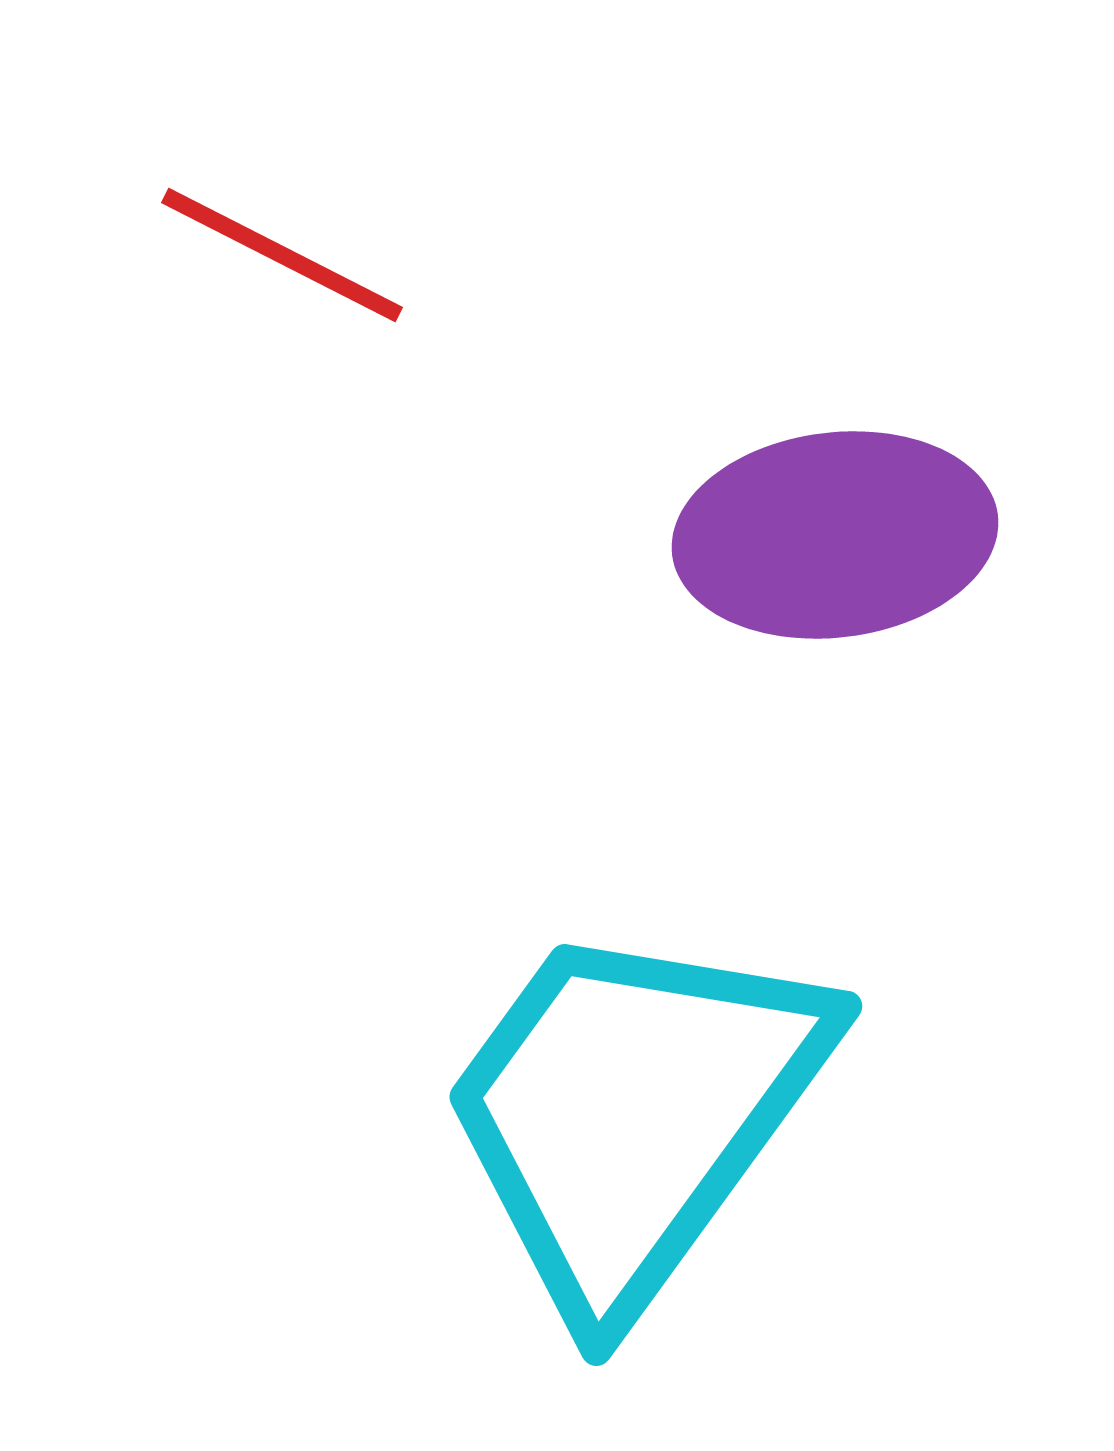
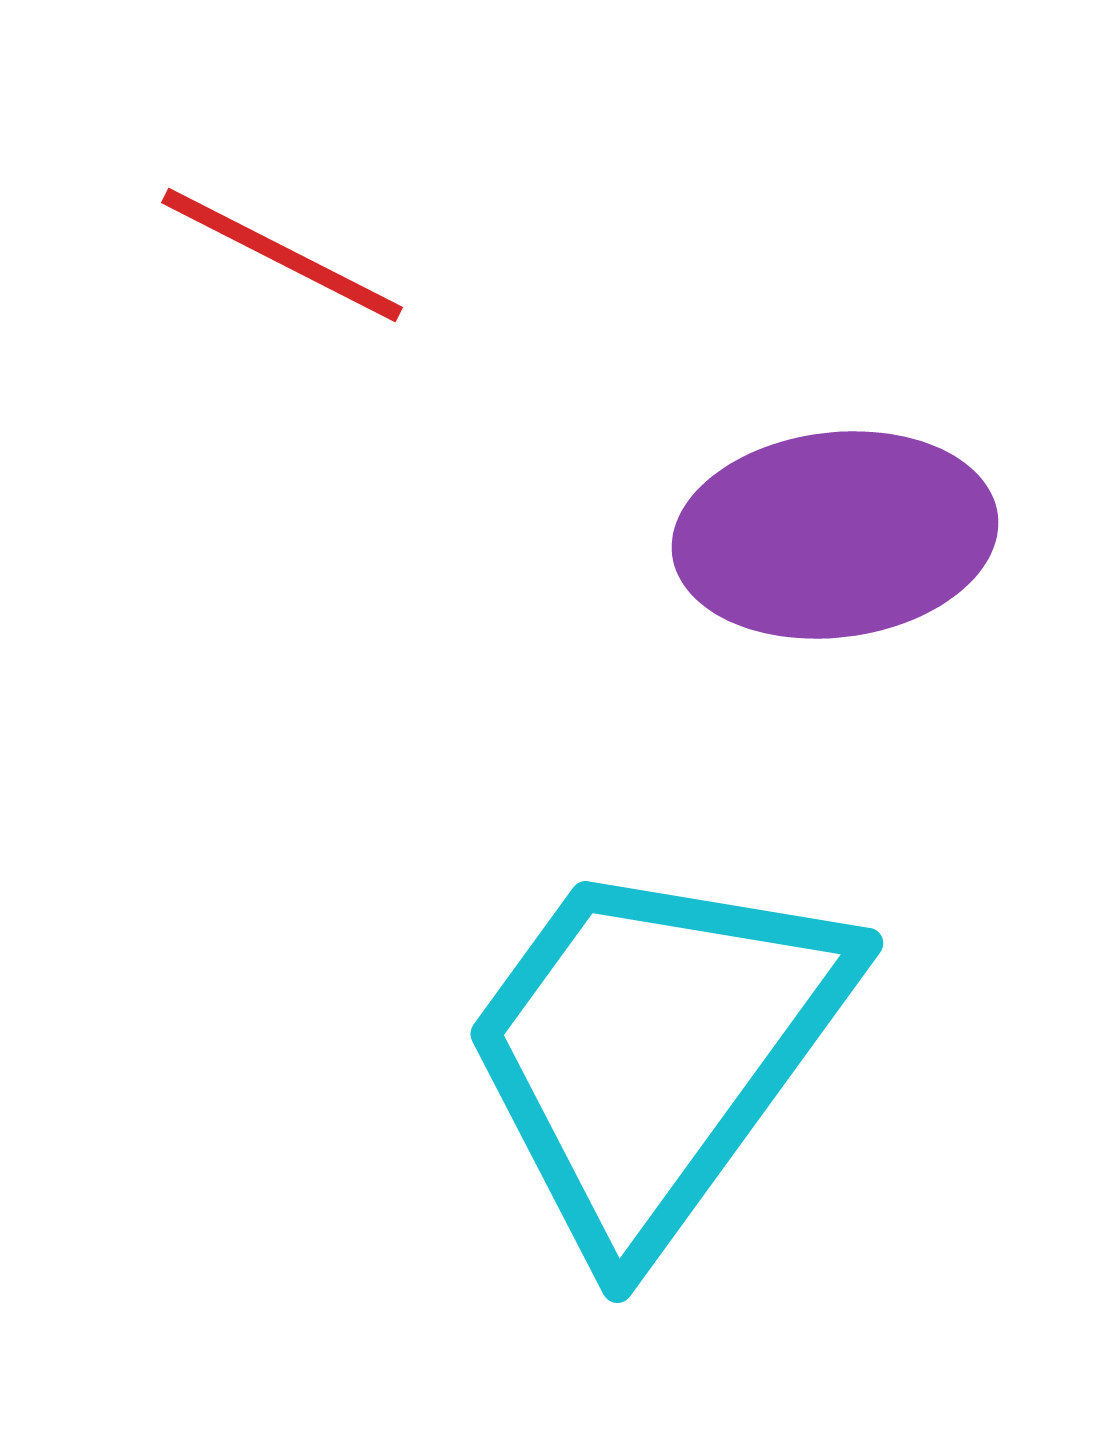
cyan trapezoid: moved 21 px right, 63 px up
